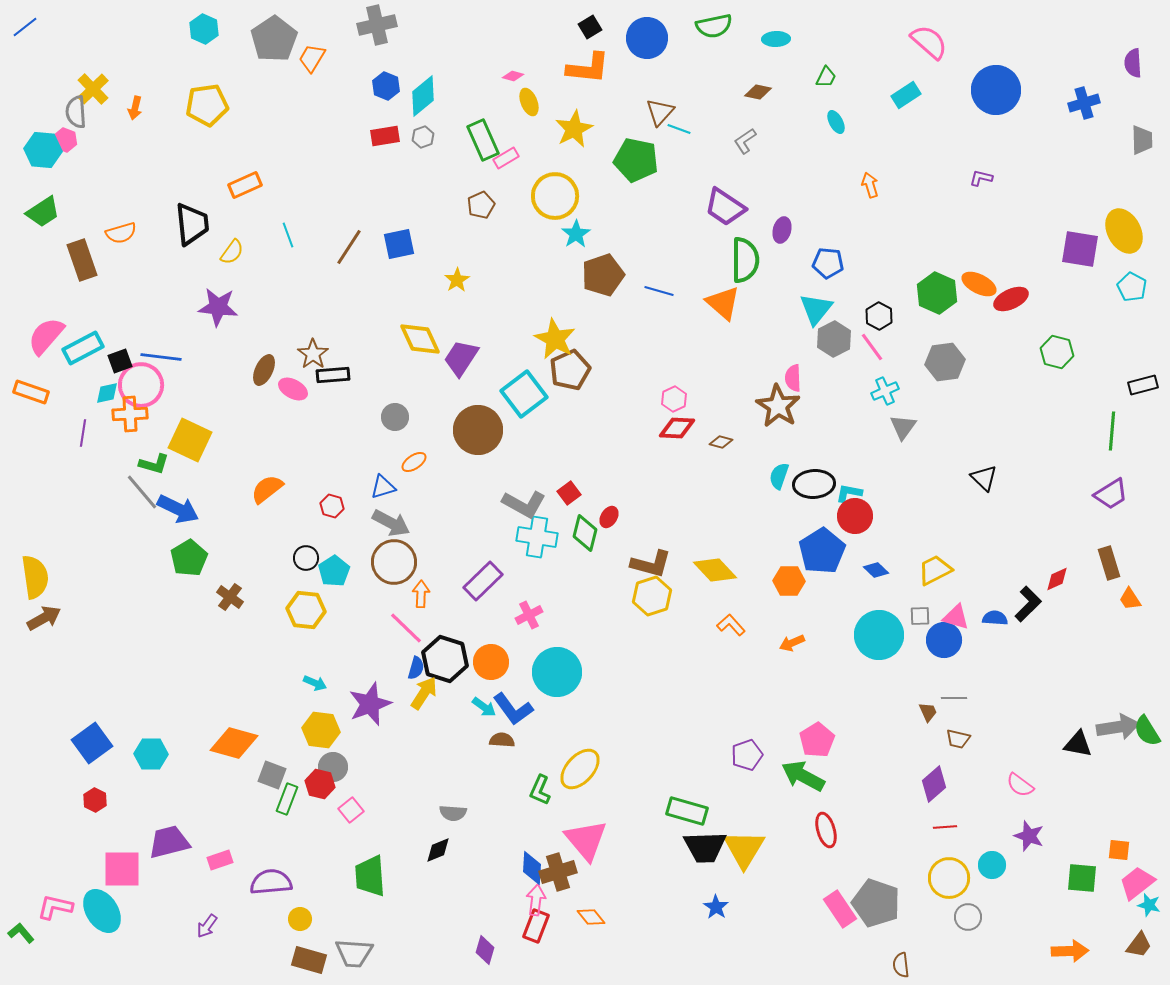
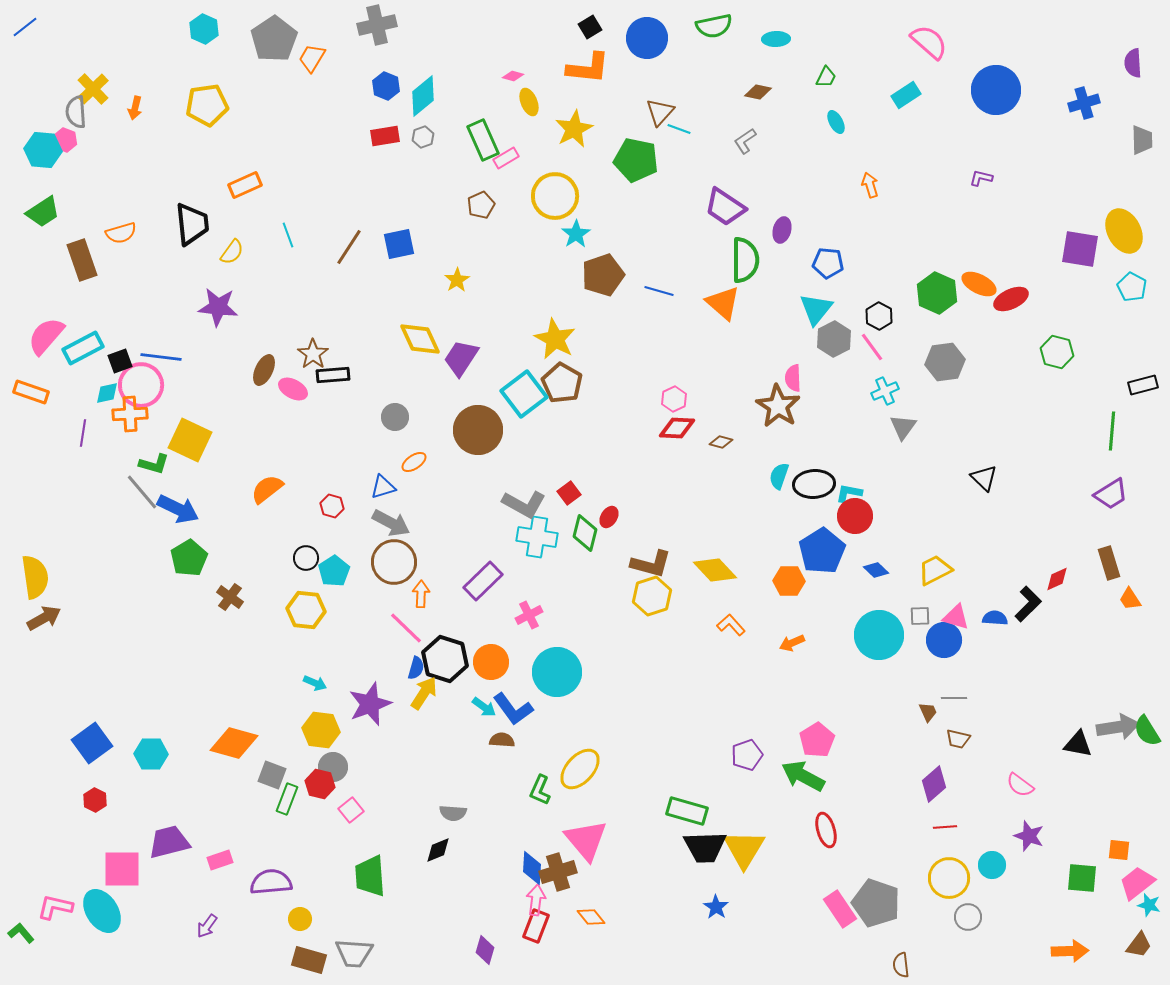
brown pentagon at (570, 370): moved 8 px left, 13 px down; rotated 18 degrees counterclockwise
